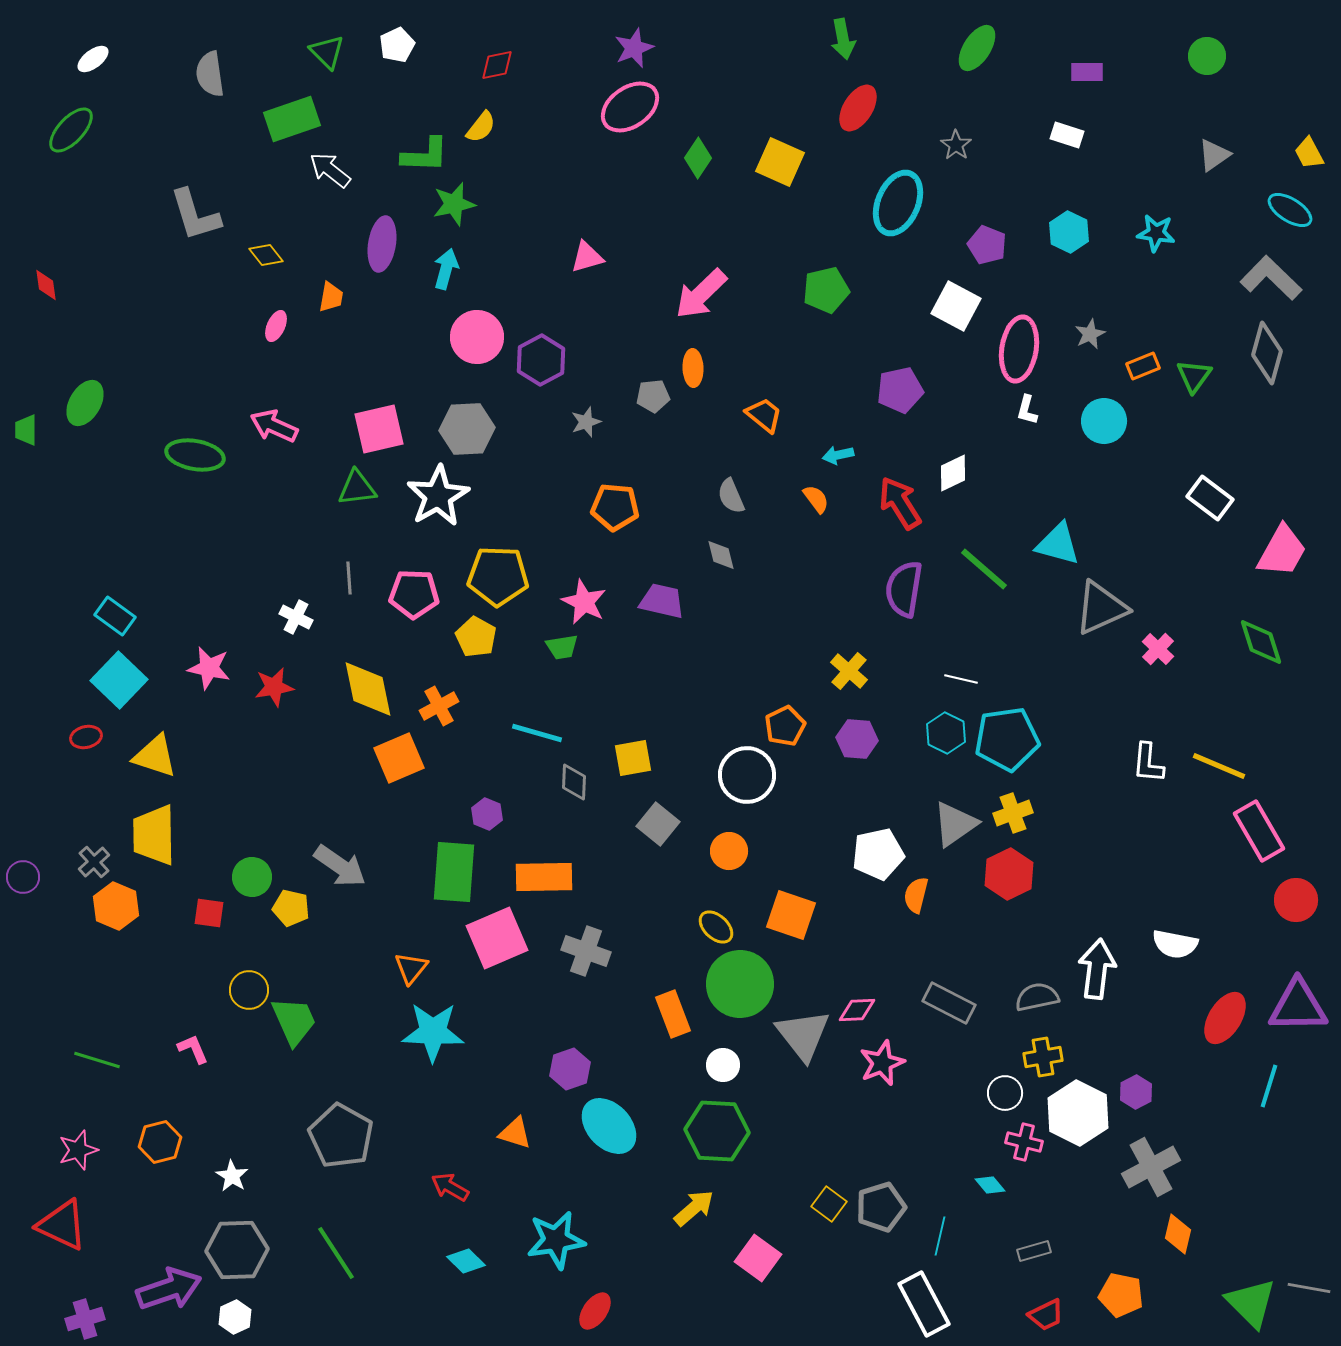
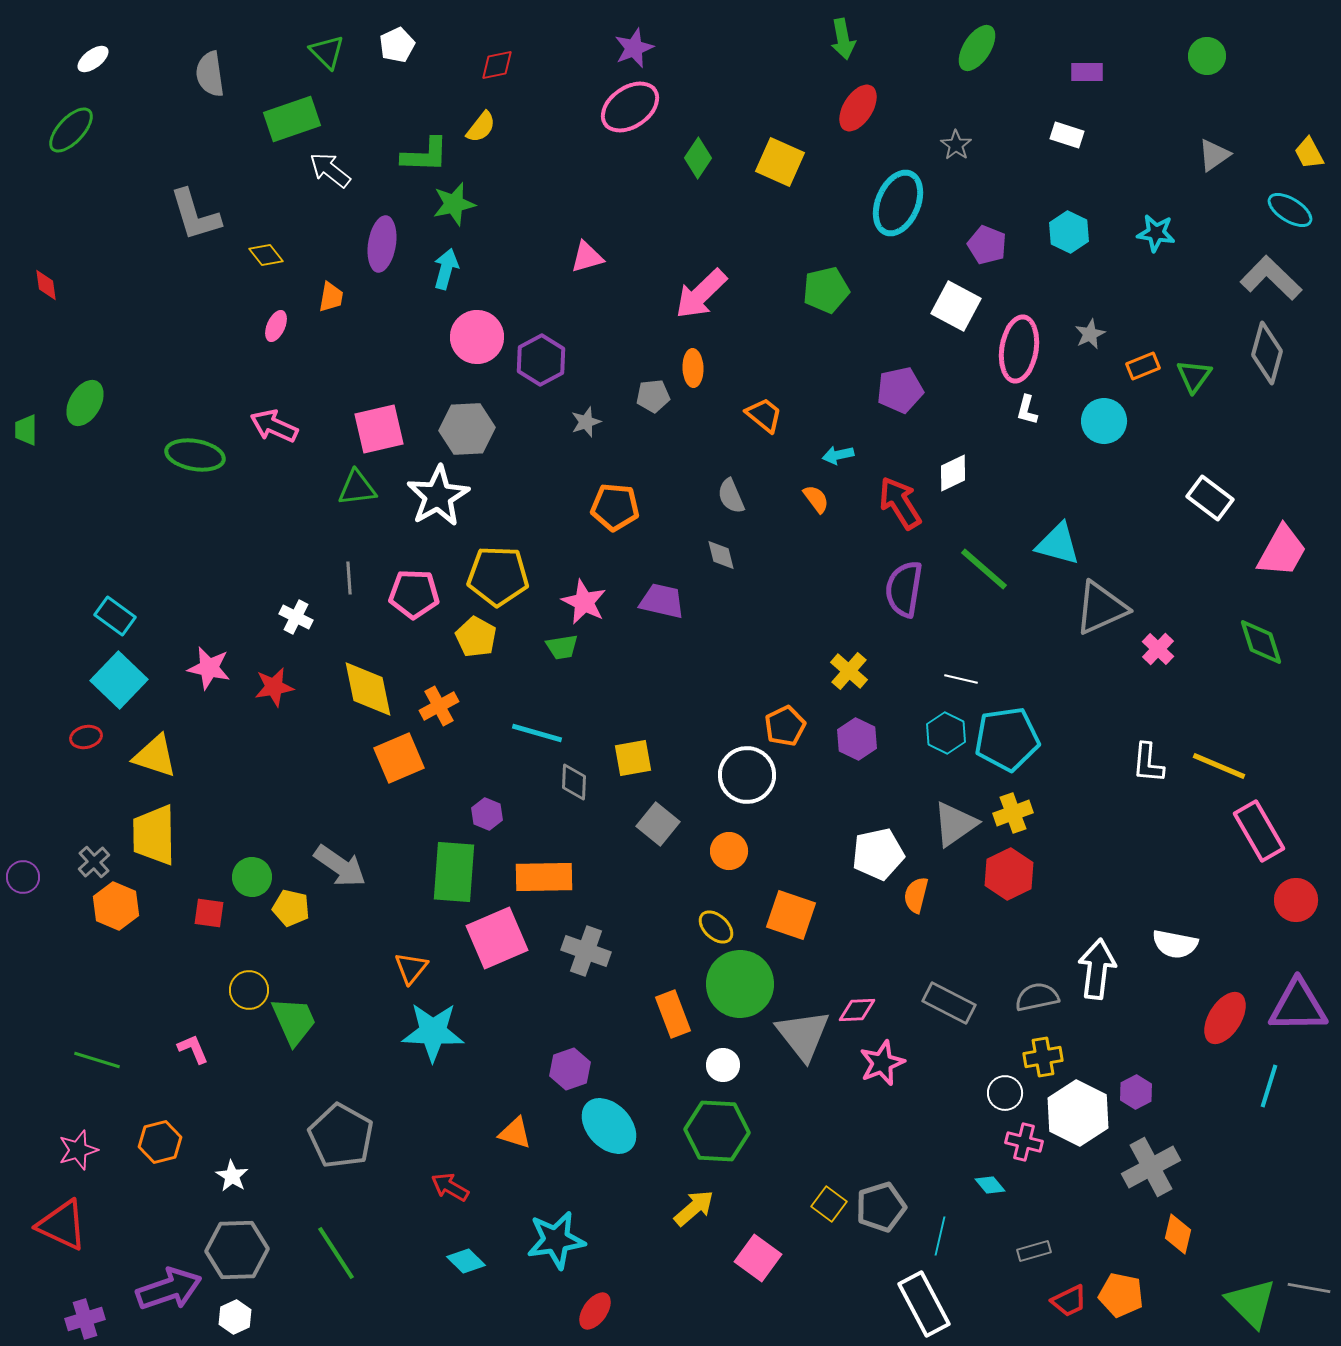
purple hexagon at (857, 739): rotated 21 degrees clockwise
red trapezoid at (1046, 1315): moved 23 px right, 14 px up
